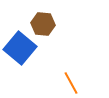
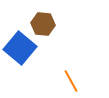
orange line: moved 2 px up
